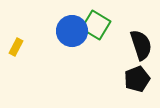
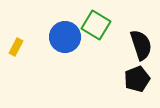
blue circle: moved 7 px left, 6 px down
